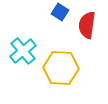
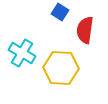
red semicircle: moved 2 px left, 5 px down
cyan cross: moved 1 px left, 2 px down; rotated 20 degrees counterclockwise
